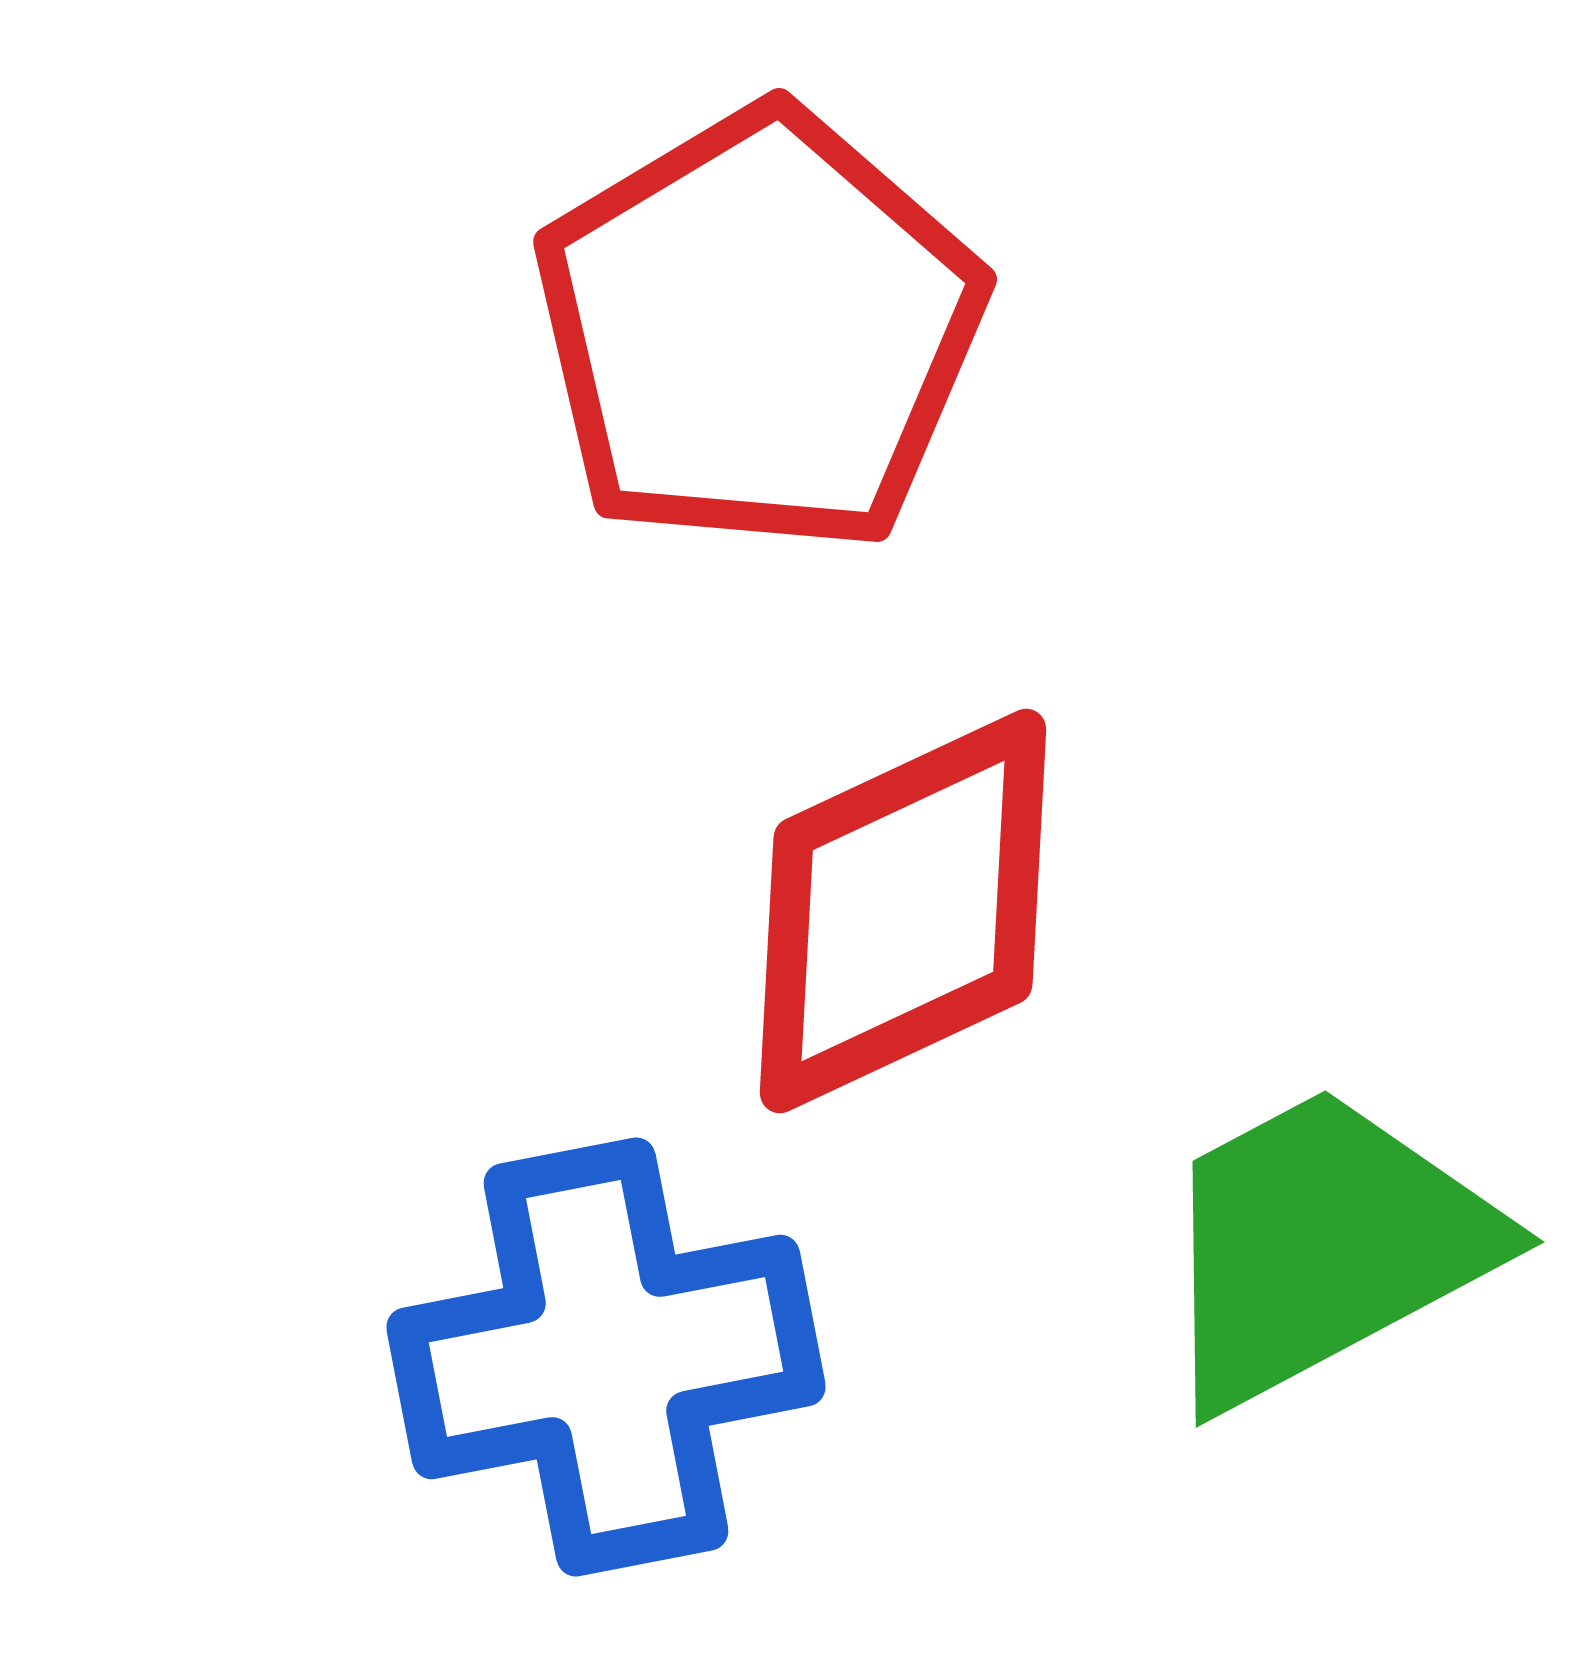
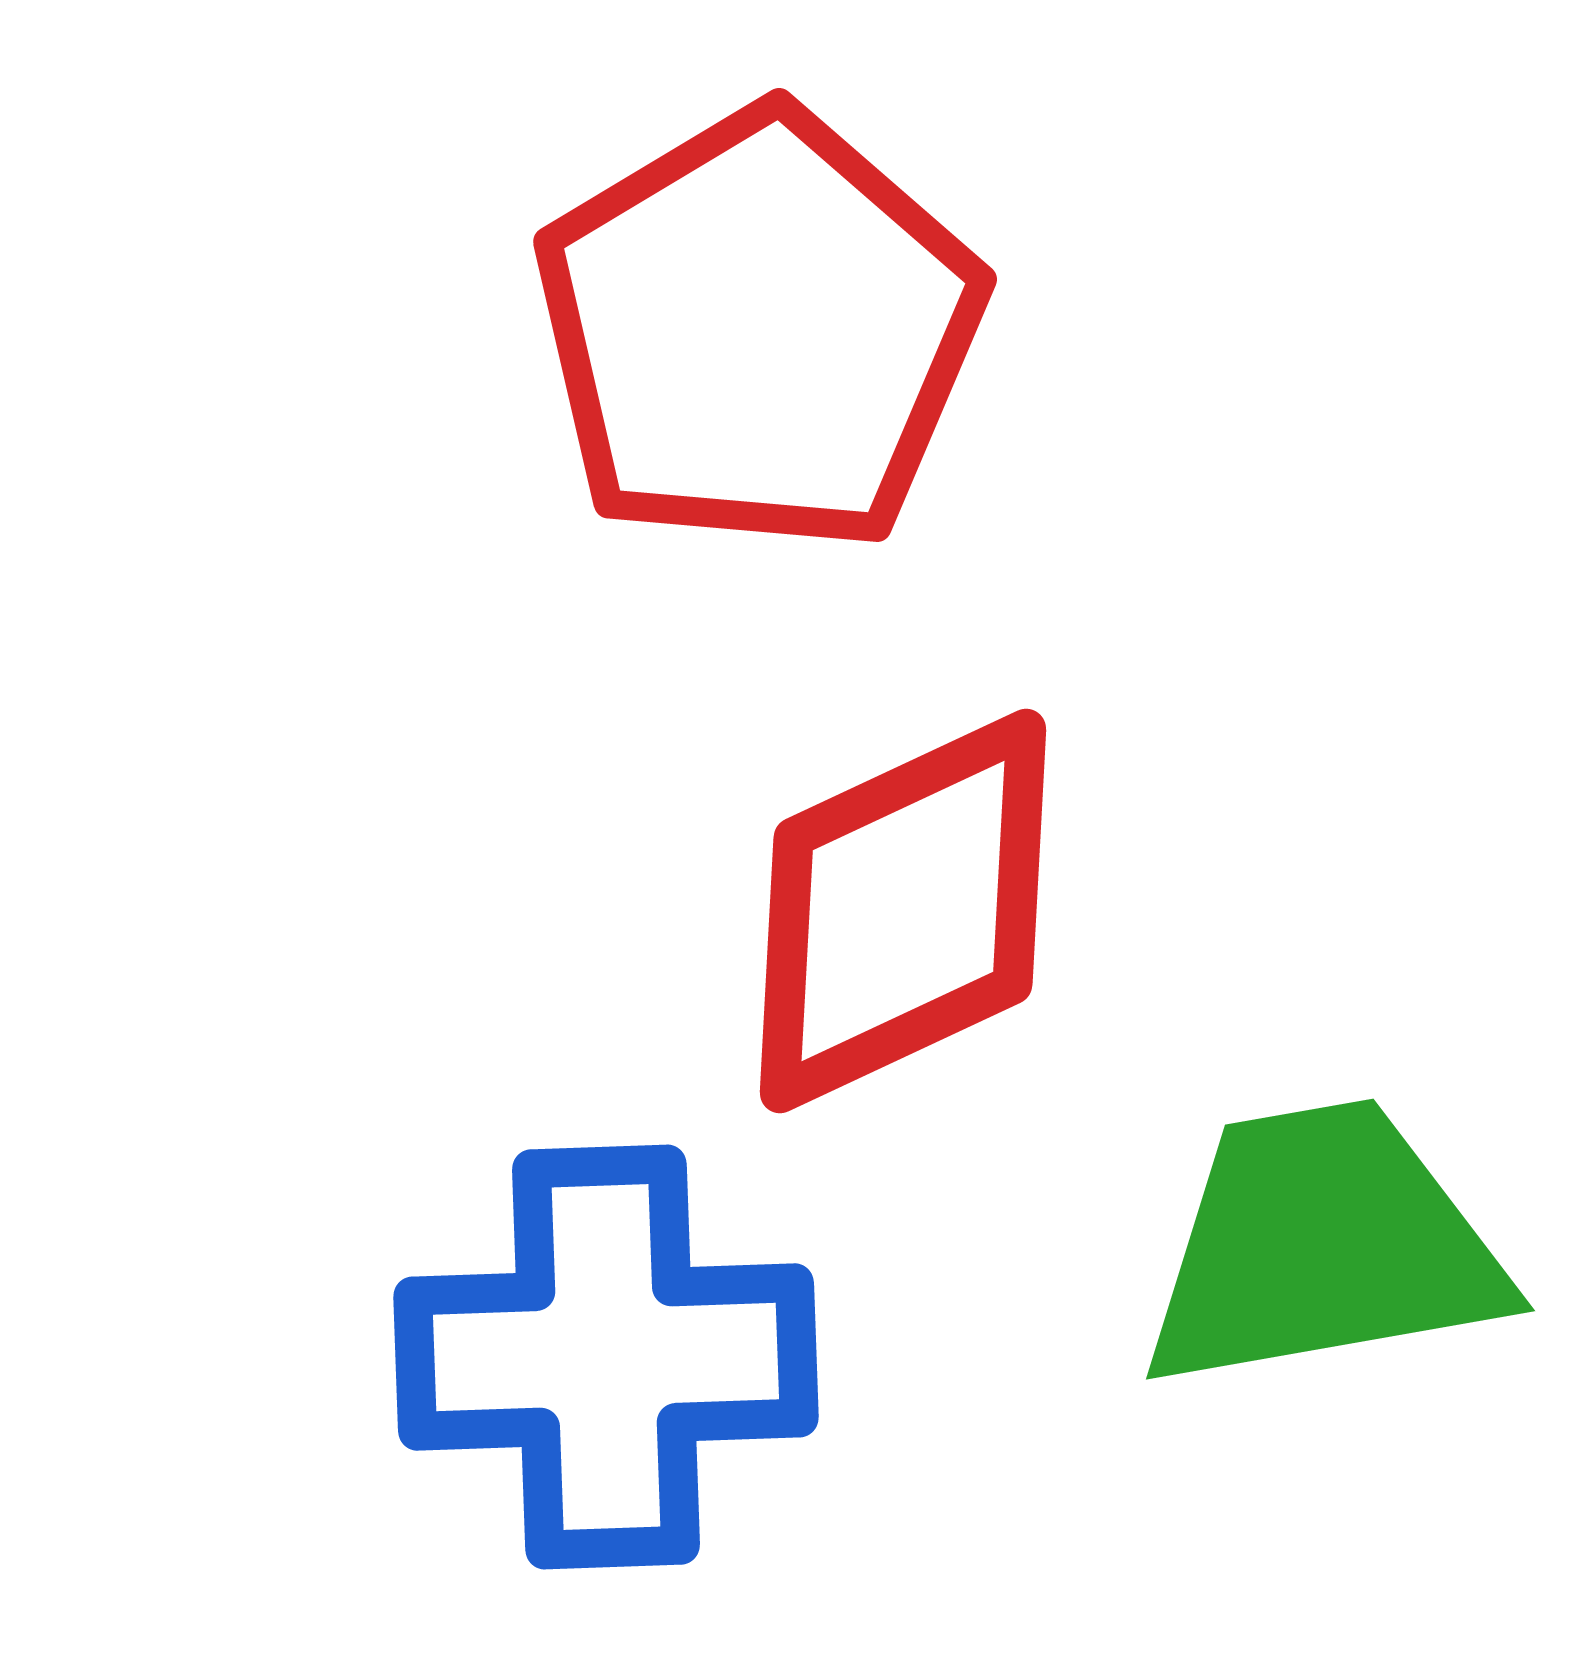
green trapezoid: rotated 18 degrees clockwise
blue cross: rotated 9 degrees clockwise
